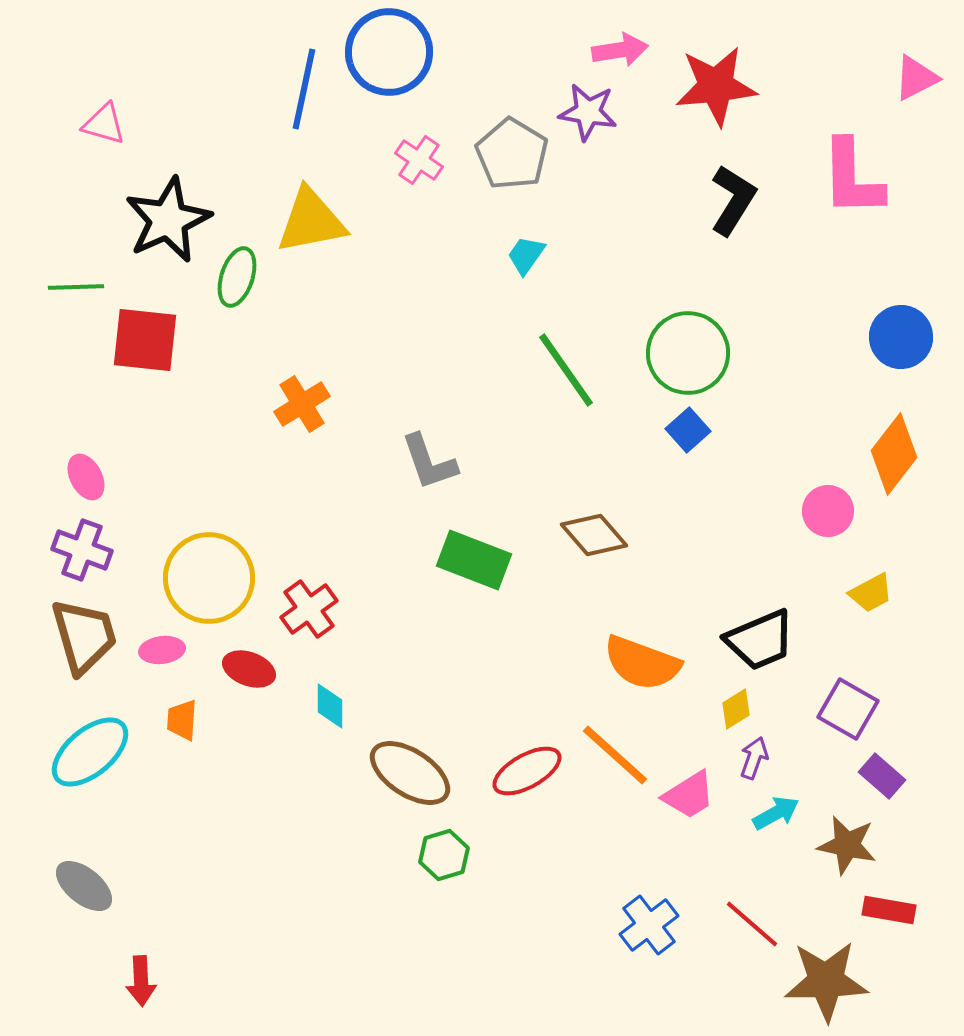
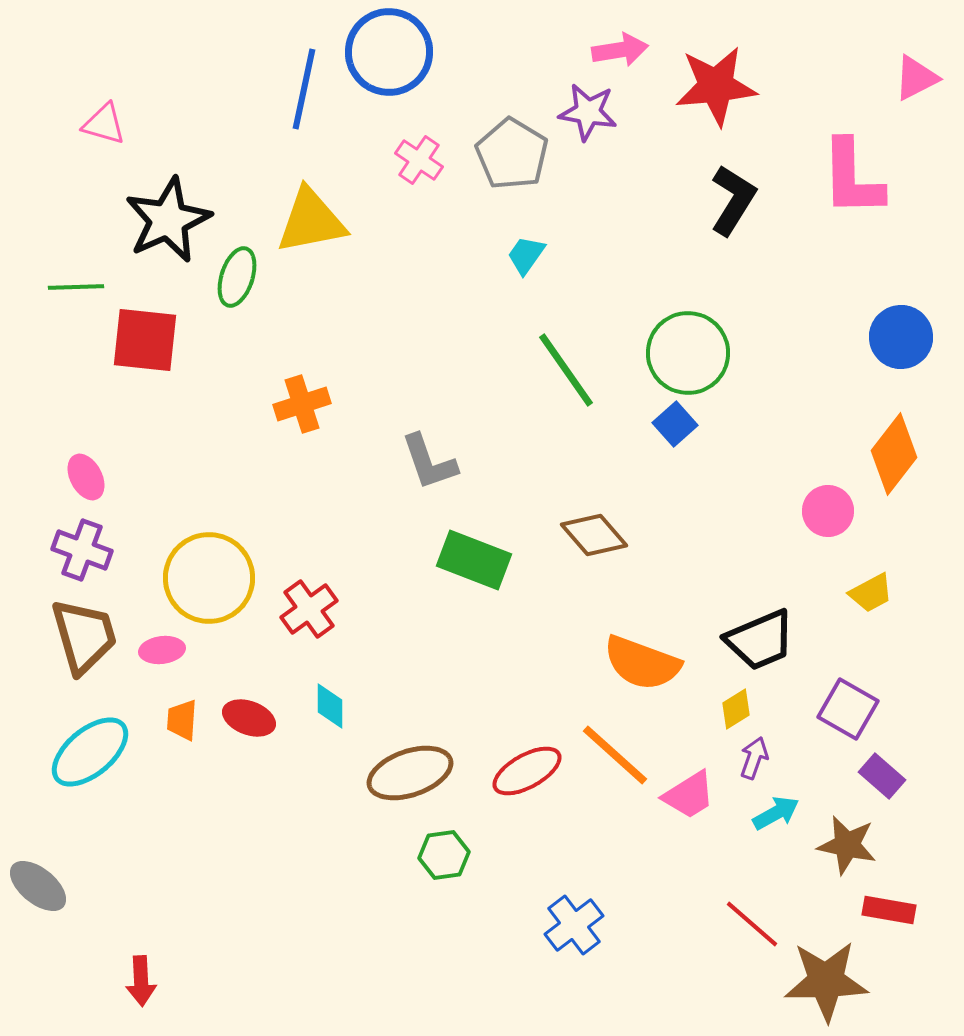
orange cross at (302, 404): rotated 14 degrees clockwise
blue square at (688, 430): moved 13 px left, 6 px up
red ellipse at (249, 669): moved 49 px down
brown ellipse at (410, 773): rotated 52 degrees counterclockwise
green hexagon at (444, 855): rotated 9 degrees clockwise
gray ellipse at (84, 886): moved 46 px left
blue cross at (649, 925): moved 75 px left
